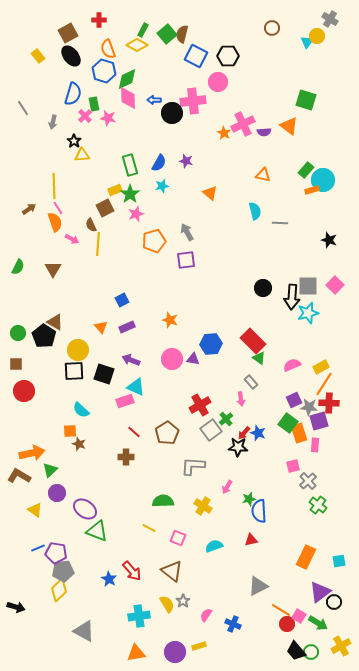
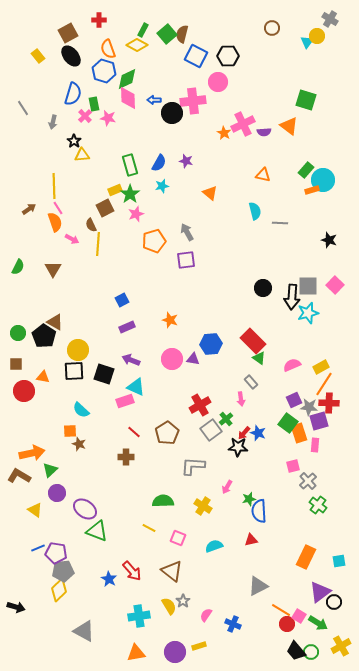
orange triangle at (101, 327): moved 58 px left, 50 px down; rotated 40 degrees counterclockwise
yellow semicircle at (167, 604): moved 2 px right, 2 px down
